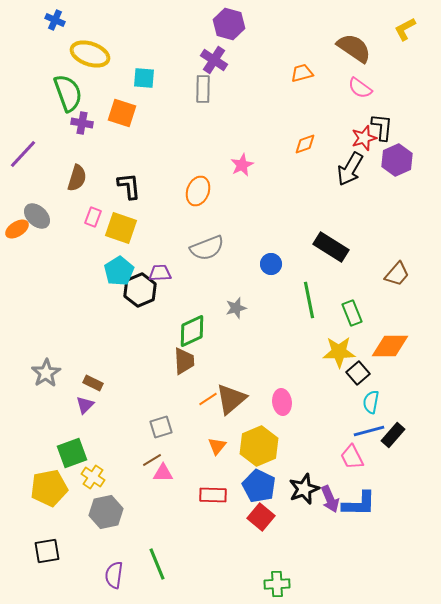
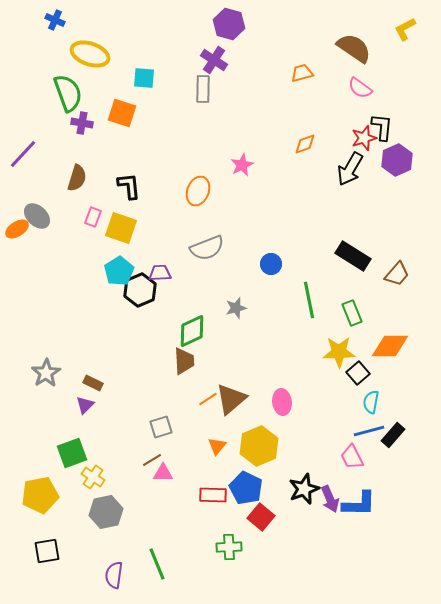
black rectangle at (331, 247): moved 22 px right, 9 px down
blue pentagon at (259, 486): moved 13 px left, 2 px down
yellow pentagon at (49, 488): moved 9 px left, 7 px down
green cross at (277, 584): moved 48 px left, 37 px up
